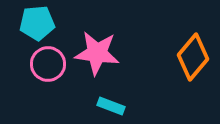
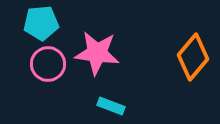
cyan pentagon: moved 4 px right
